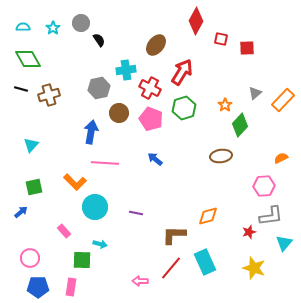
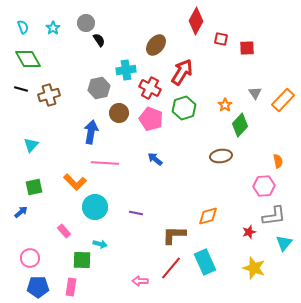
gray circle at (81, 23): moved 5 px right
cyan semicircle at (23, 27): rotated 72 degrees clockwise
gray triangle at (255, 93): rotated 24 degrees counterclockwise
orange semicircle at (281, 158): moved 3 px left, 3 px down; rotated 104 degrees clockwise
gray L-shape at (271, 216): moved 3 px right
